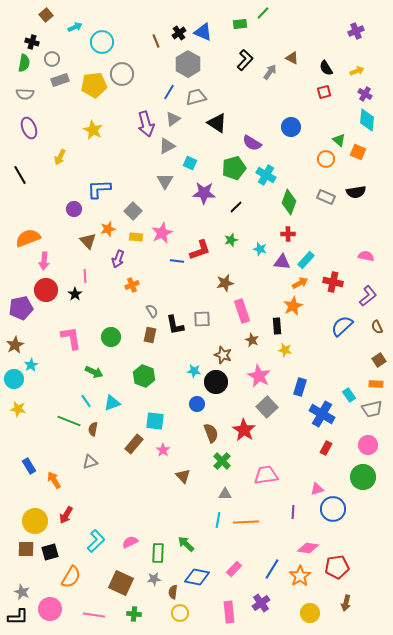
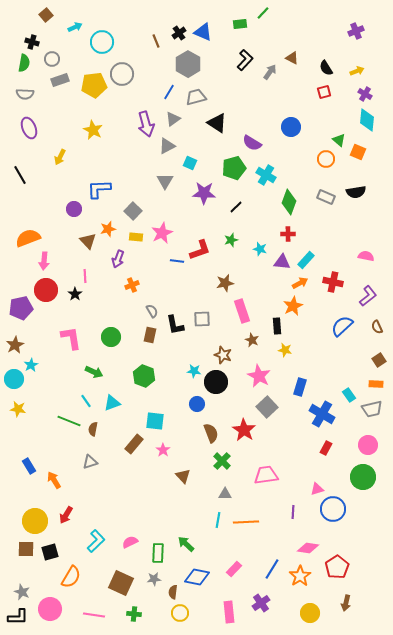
red pentagon at (337, 567): rotated 25 degrees counterclockwise
